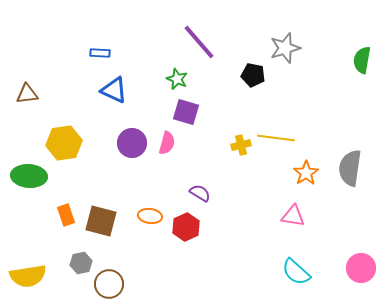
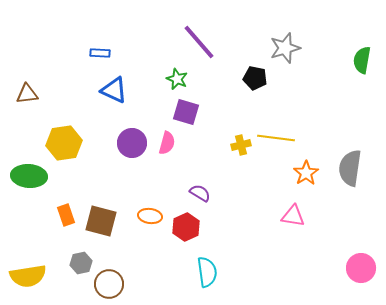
black pentagon: moved 2 px right, 3 px down
cyan semicircle: moved 89 px left; rotated 140 degrees counterclockwise
